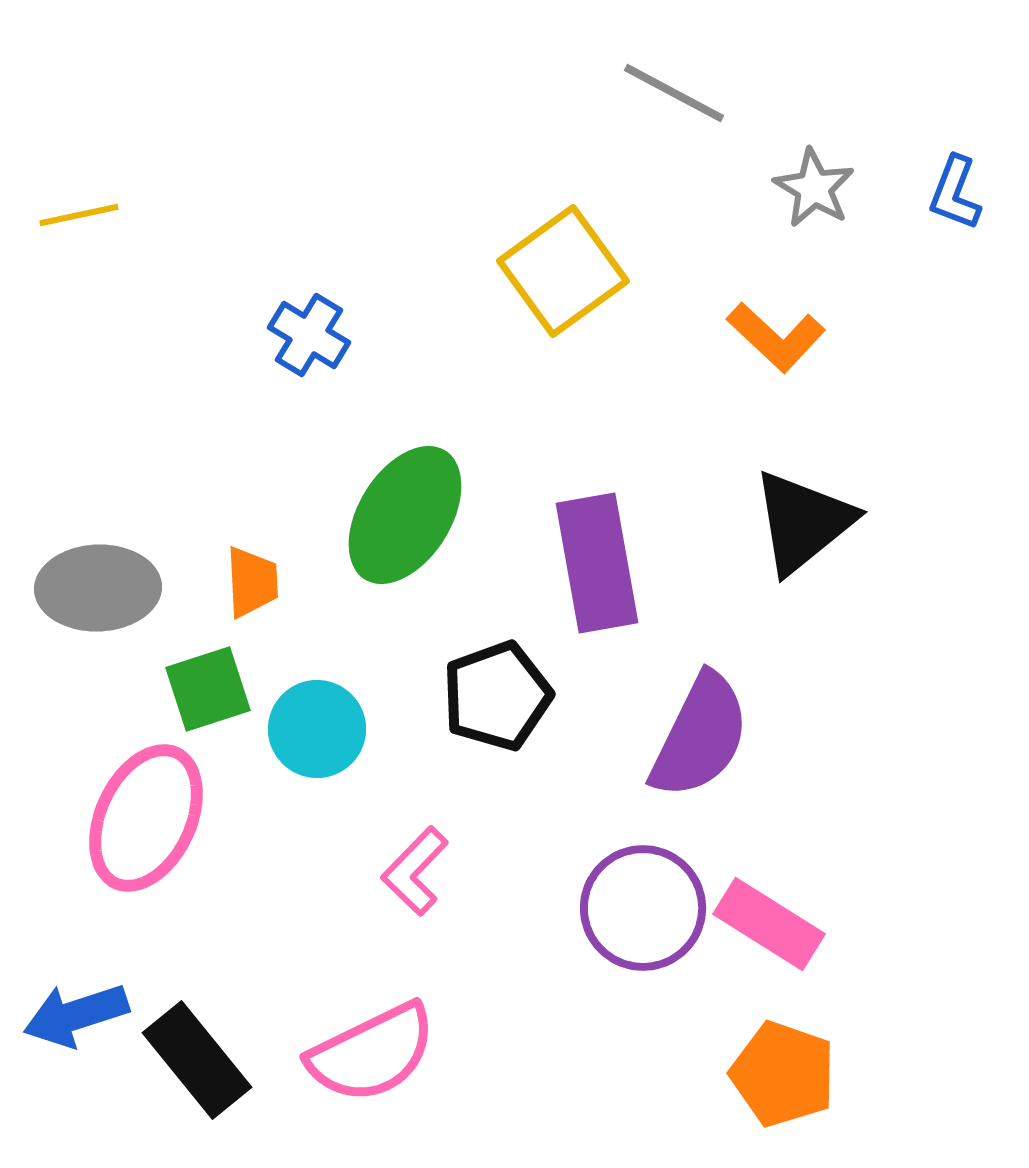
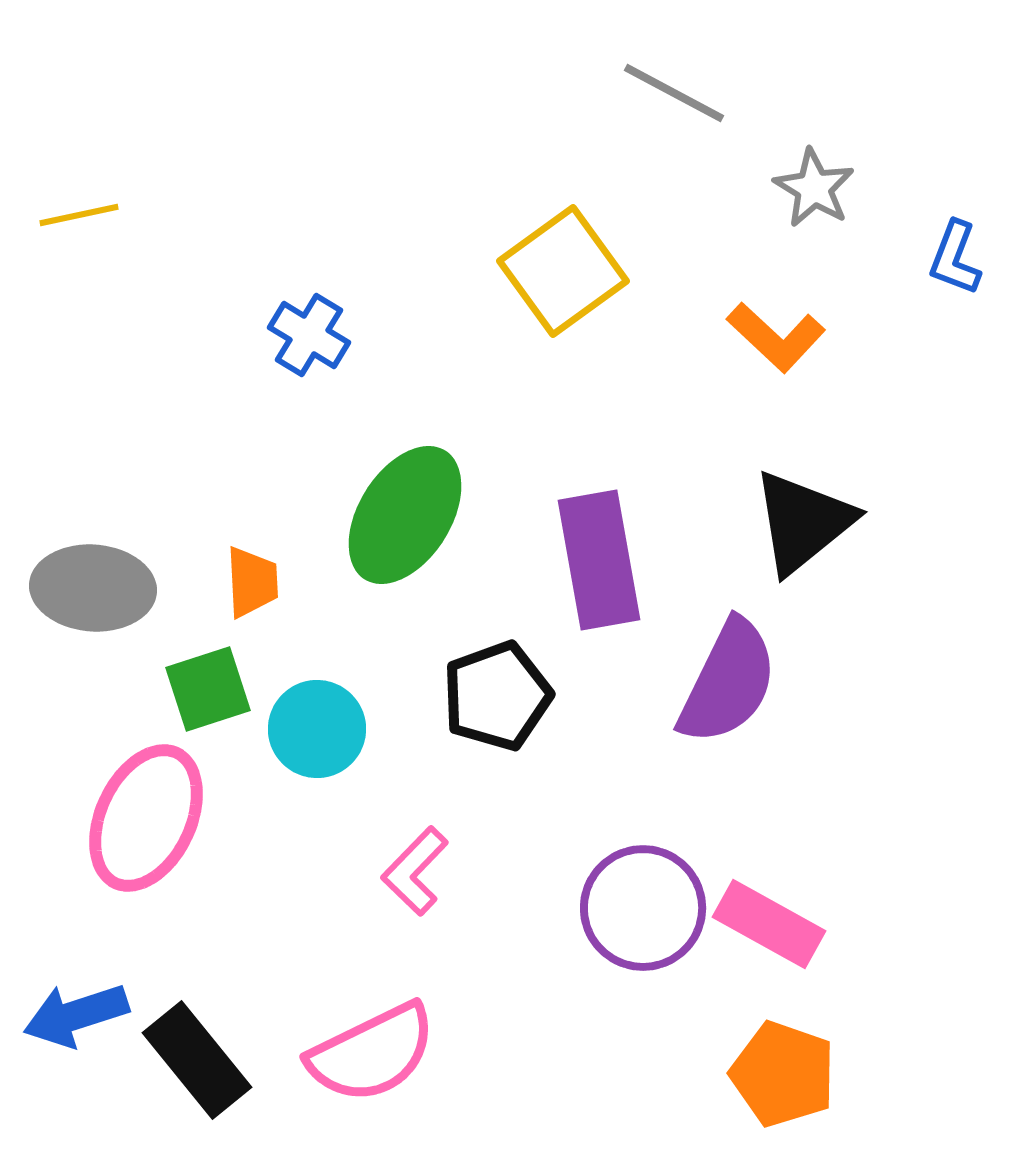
blue L-shape: moved 65 px down
purple rectangle: moved 2 px right, 3 px up
gray ellipse: moved 5 px left; rotated 6 degrees clockwise
purple semicircle: moved 28 px right, 54 px up
pink rectangle: rotated 3 degrees counterclockwise
